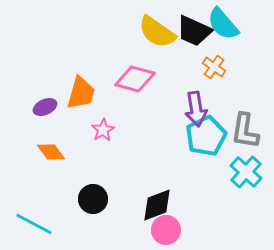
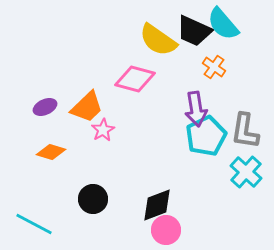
yellow semicircle: moved 1 px right, 8 px down
orange trapezoid: moved 6 px right, 14 px down; rotated 30 degrees clockwise
orange diamond: rotated 36 degrees counterclockwise
